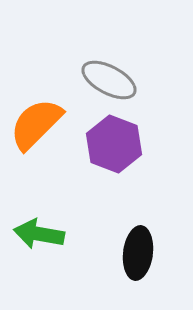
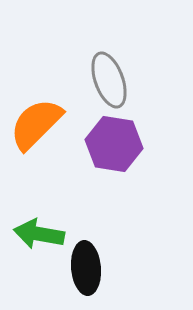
gray ellipse: rotated 42 degrees clockwise
purple hexagon: rotated 12 degrees counterclockwise
black ellipse: moved 52 px left, 15 px down; rotated 12 degrees counterclockwise
